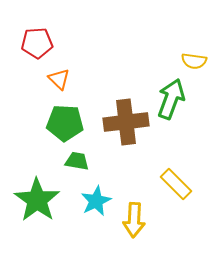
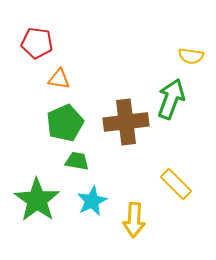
red pentagon: rotated 12 degrees clockwise
yellow semicircle: moved 3 px left, 5 px up
orange triangle: rotated 35 degrees counterclockwise
green pentagon: rotated 27 degrees counterclockwise
cyan star: moved 4 px left
